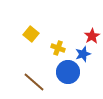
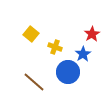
red star: moved 2 px up
yellow cross: moved 3 px left, 1 px up
blue star: rotated 14 degrees counterclockwise
